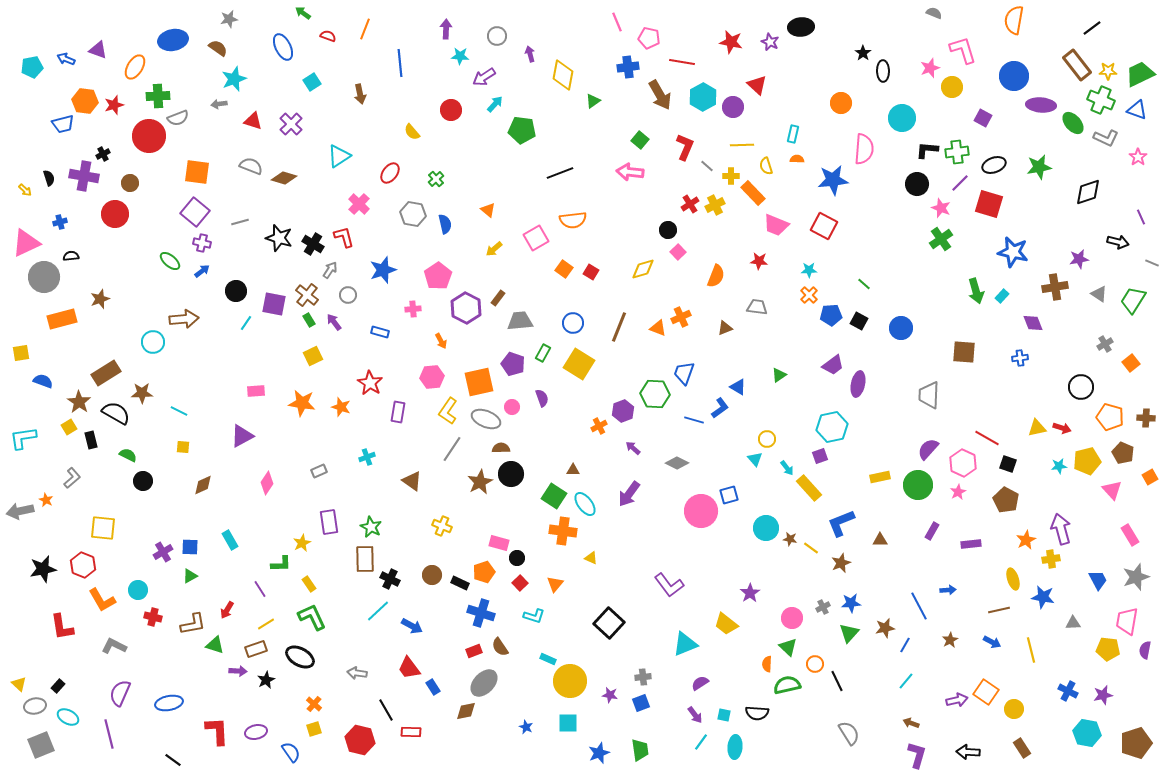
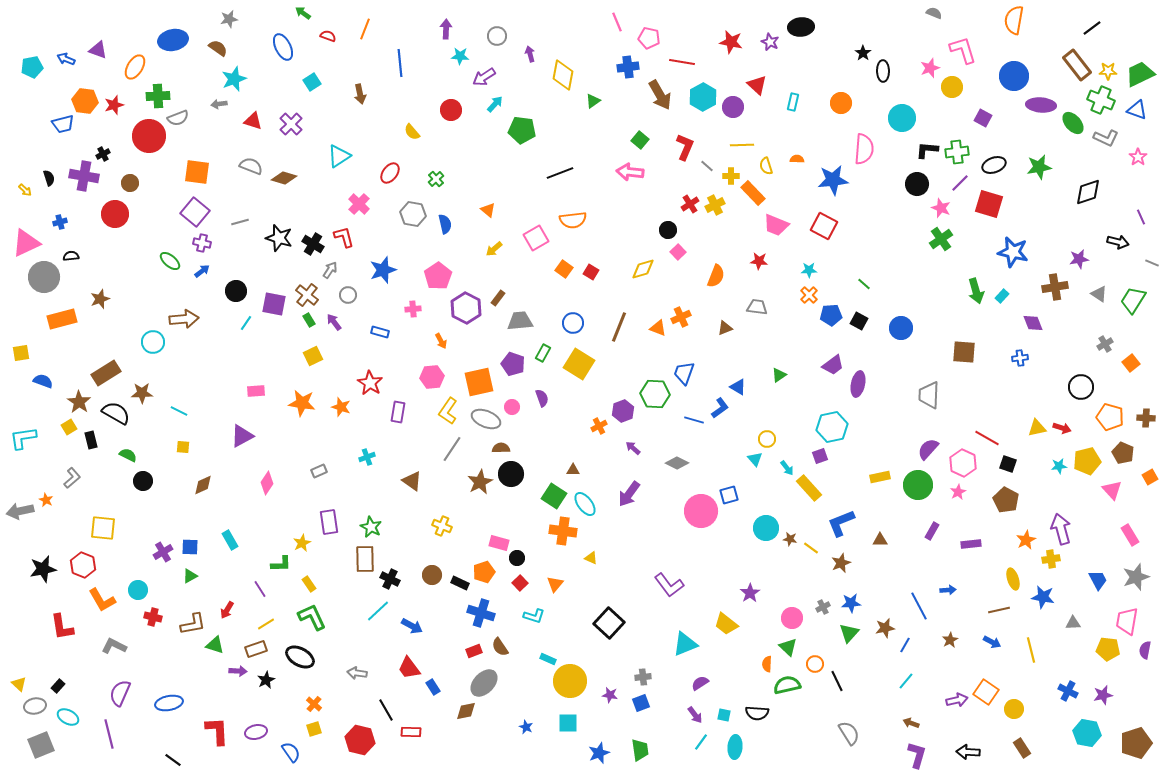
cyan rectangle at (793, 134): moved 32 px up
